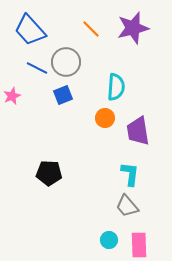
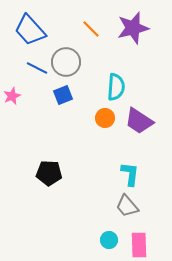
purple trapezoid: moved 1 px right, 10 px up; rotated 48 degrees counterclockwise
